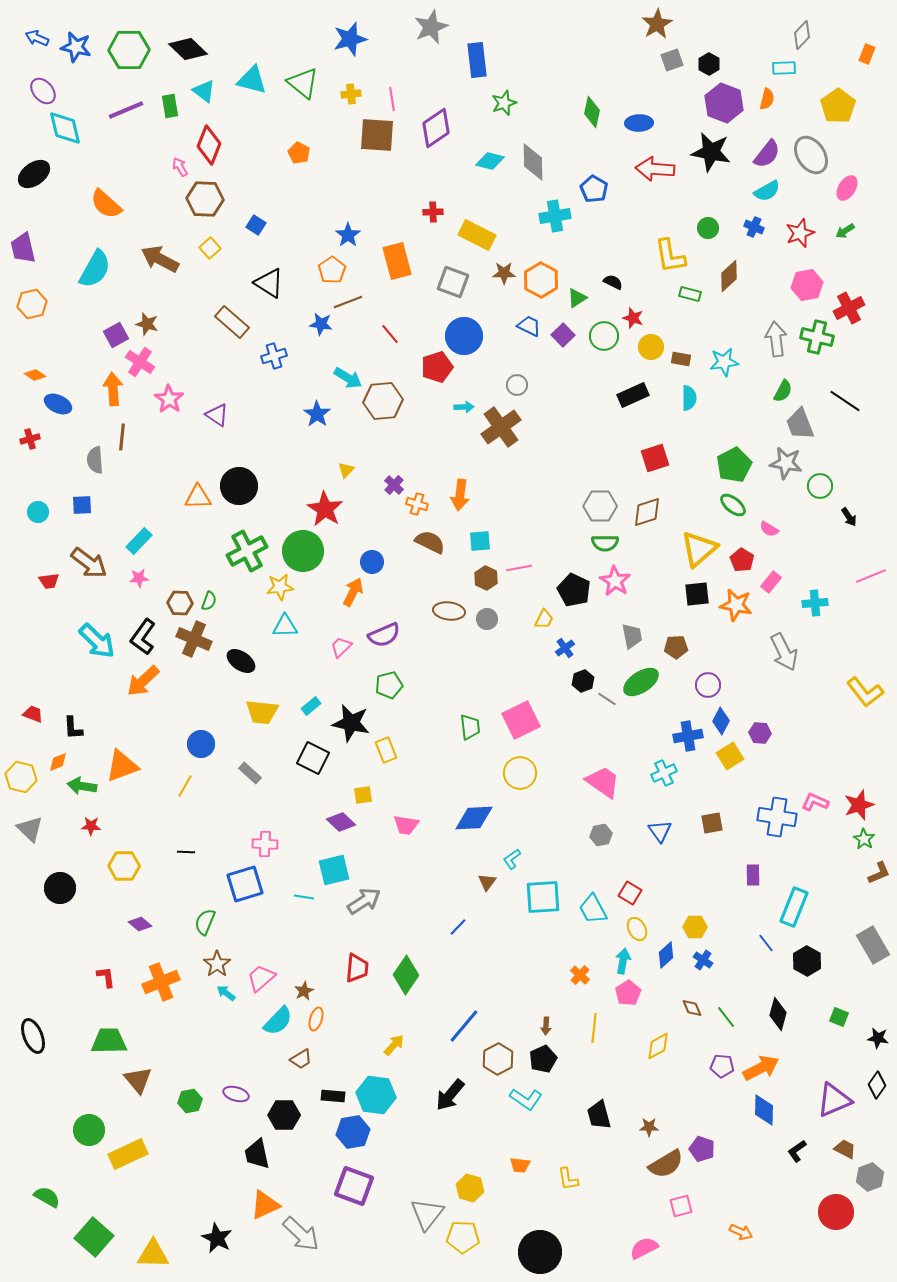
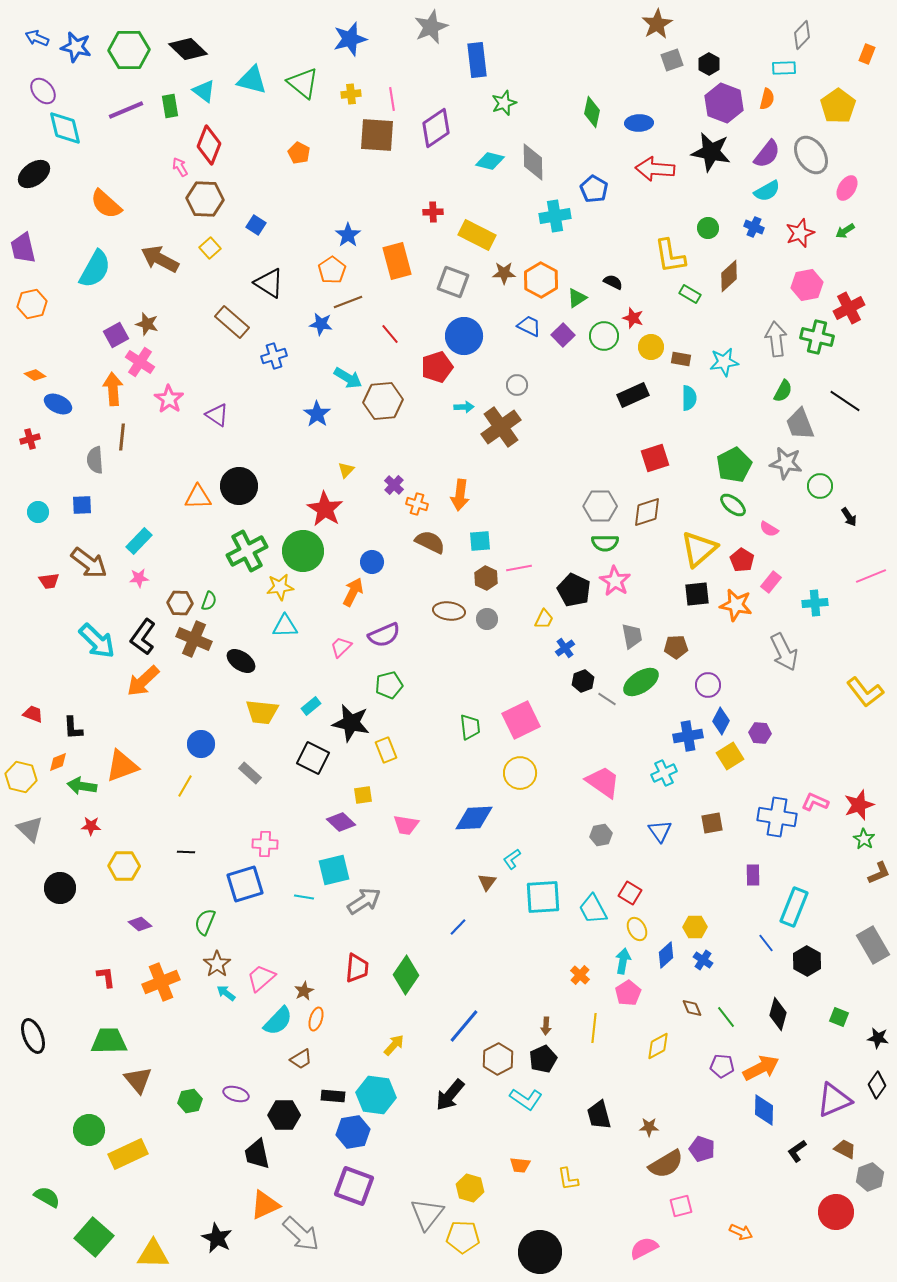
green rectangle at (690, 294): rotated 15 degrees clockwise
